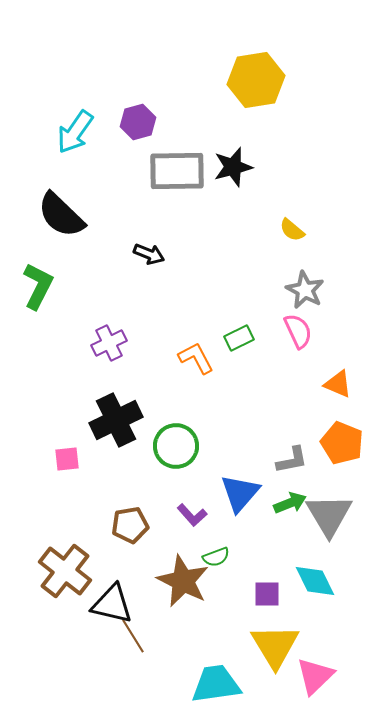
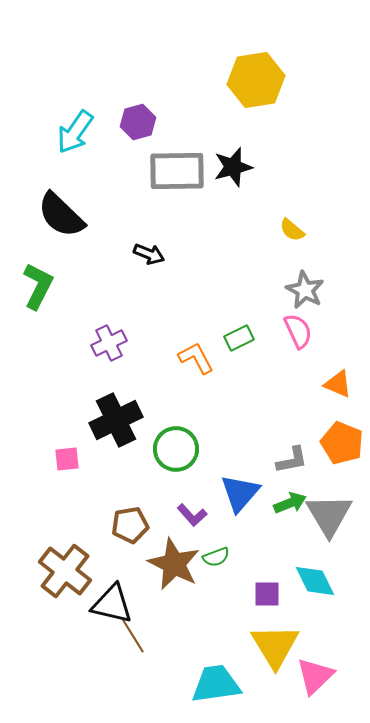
green circle: moved 3 px down
brown star: moved 9 px left, 17 px up
